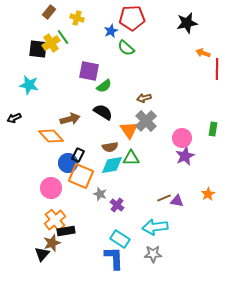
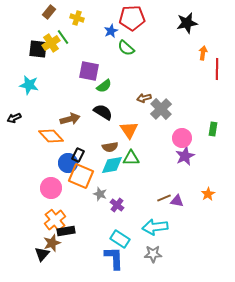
orange arrow at (203, 53): rotated 80 degrees clockwise
gray cross at (146, 121): moved 15 px right, 12 px up
